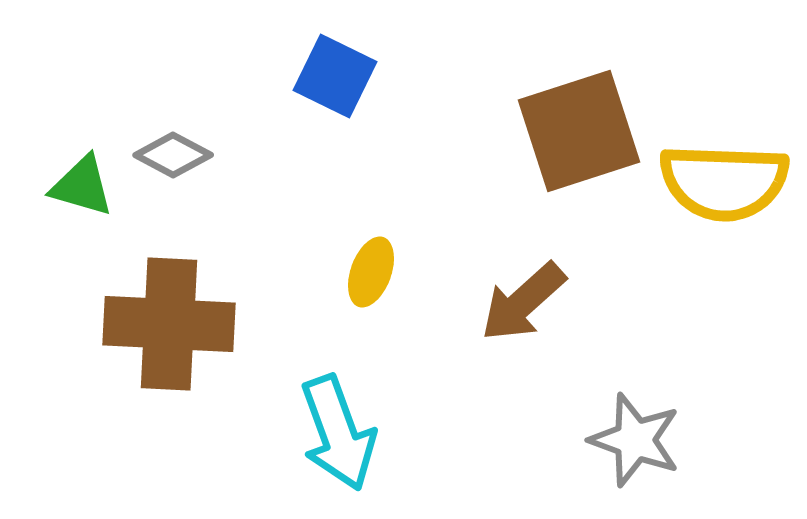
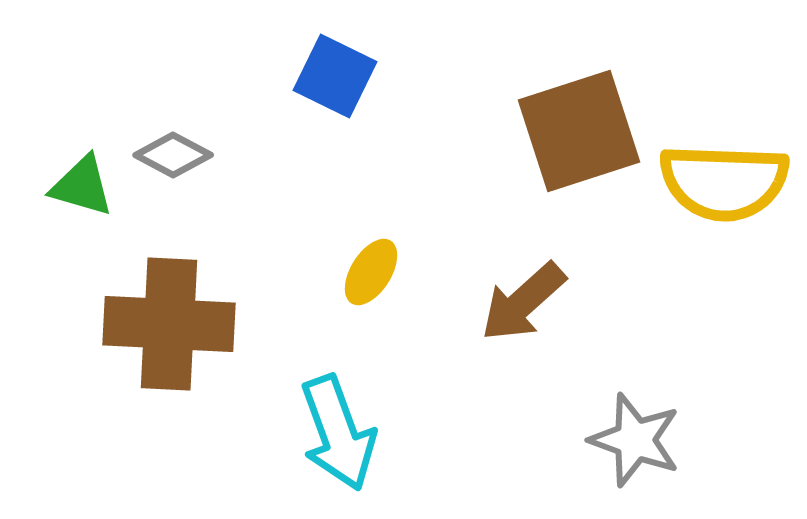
yellow ellipse: rotated 12 degrees clockwise
